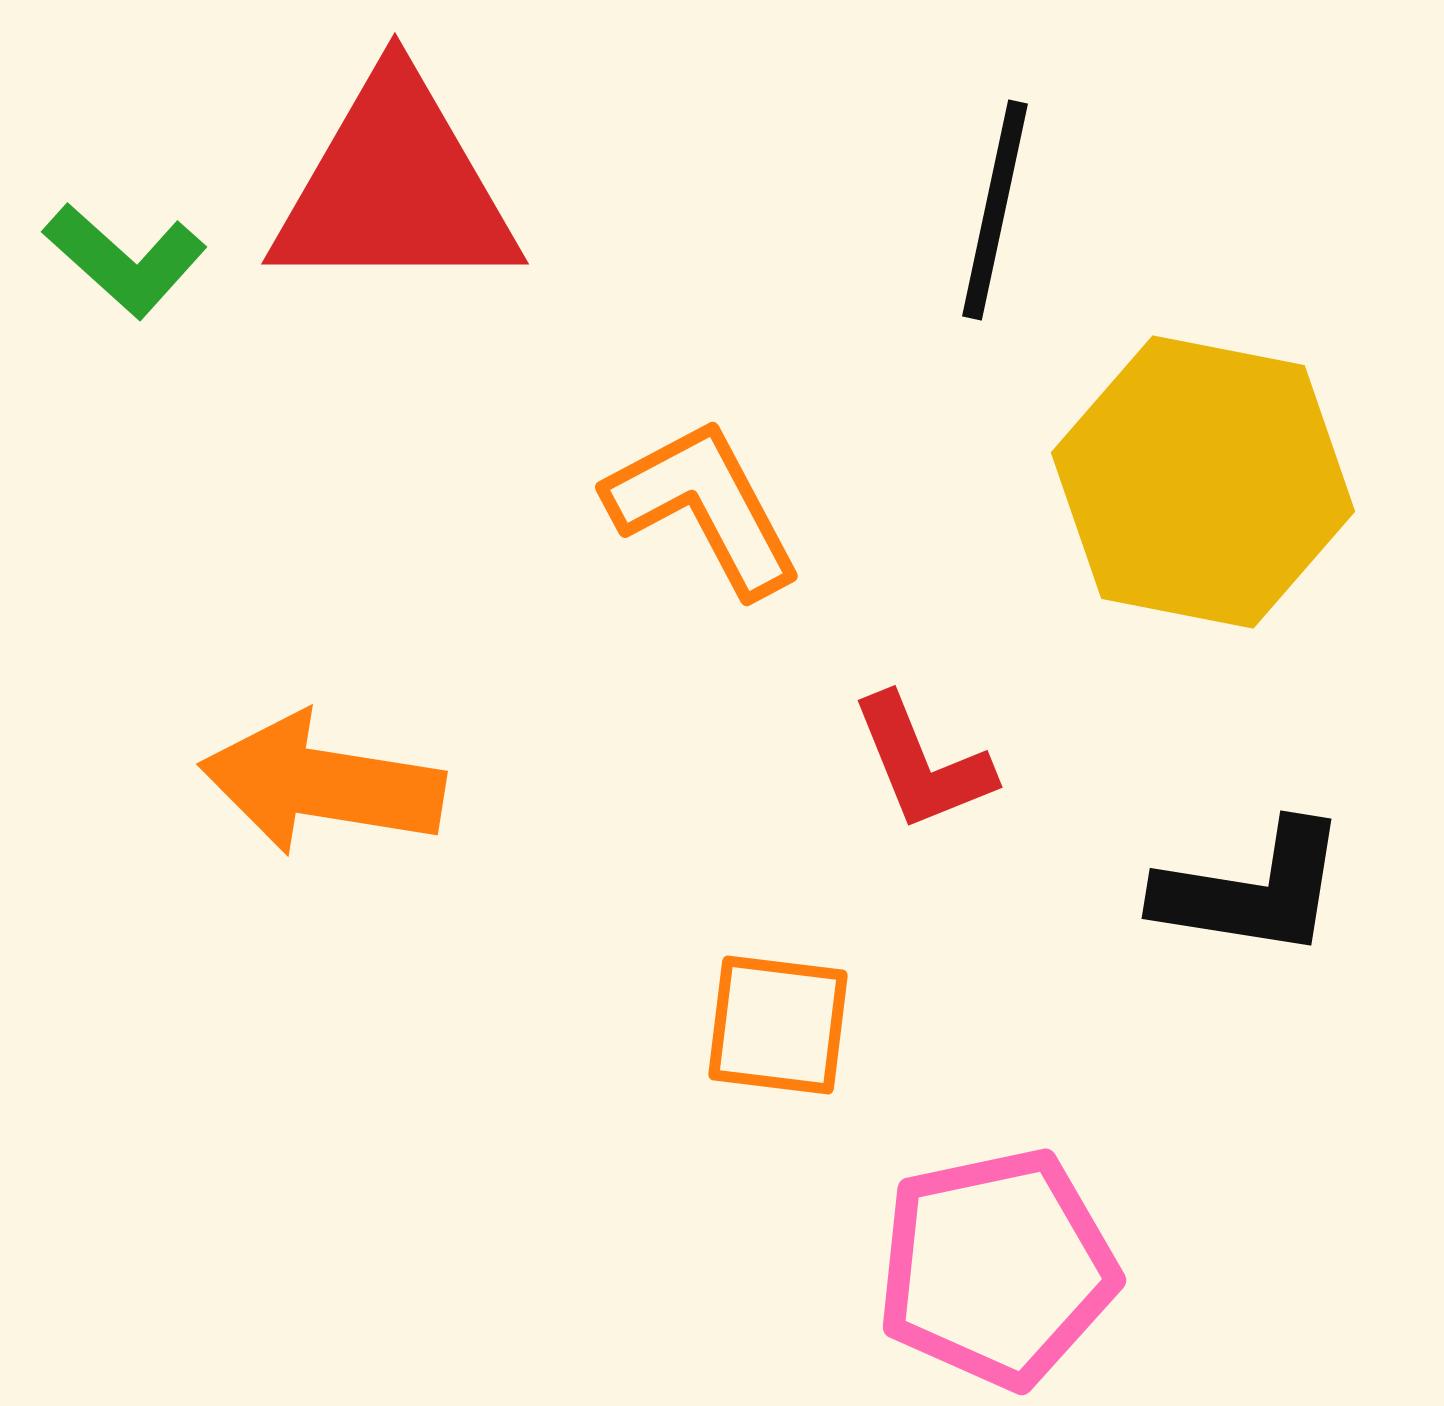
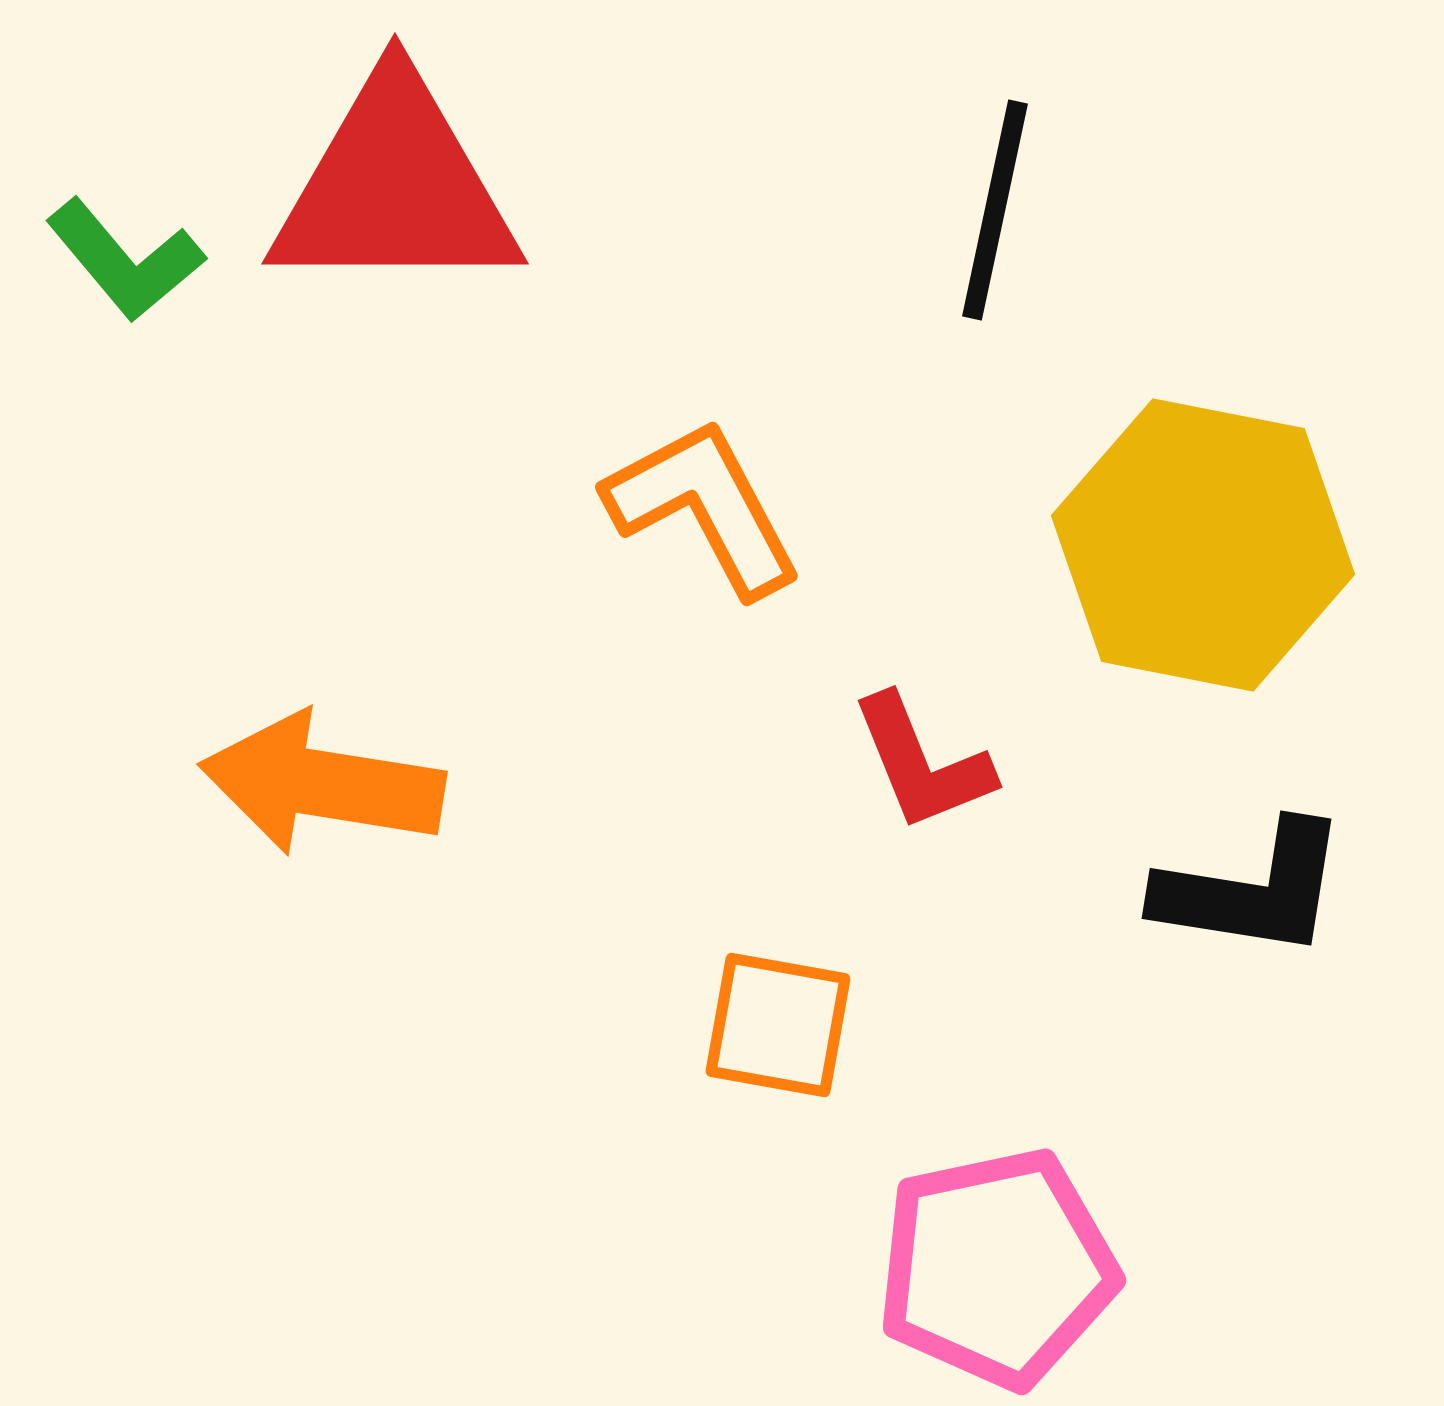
green L-shape: rotated 8 degrees clockwise
yellow hexagon: moved 63 px down
orange square: rotated 3 degrees clockwise
